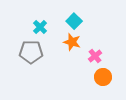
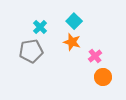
gray pentagon: moved 1 px up; rotated 10 degrees counterclockwise
